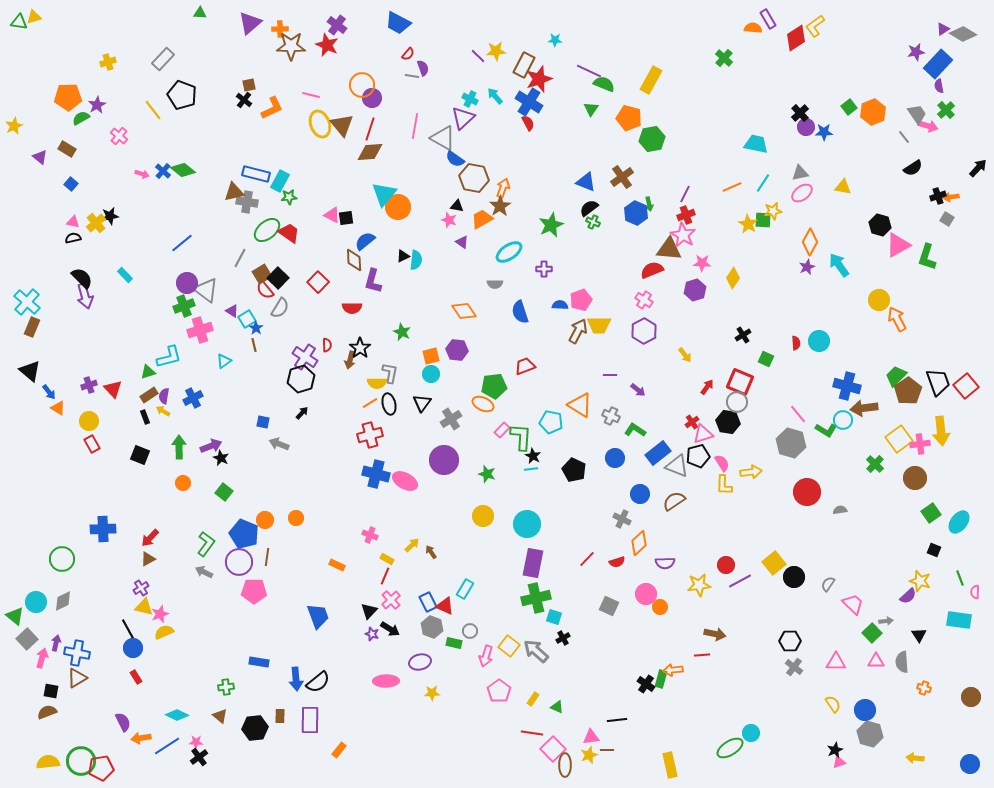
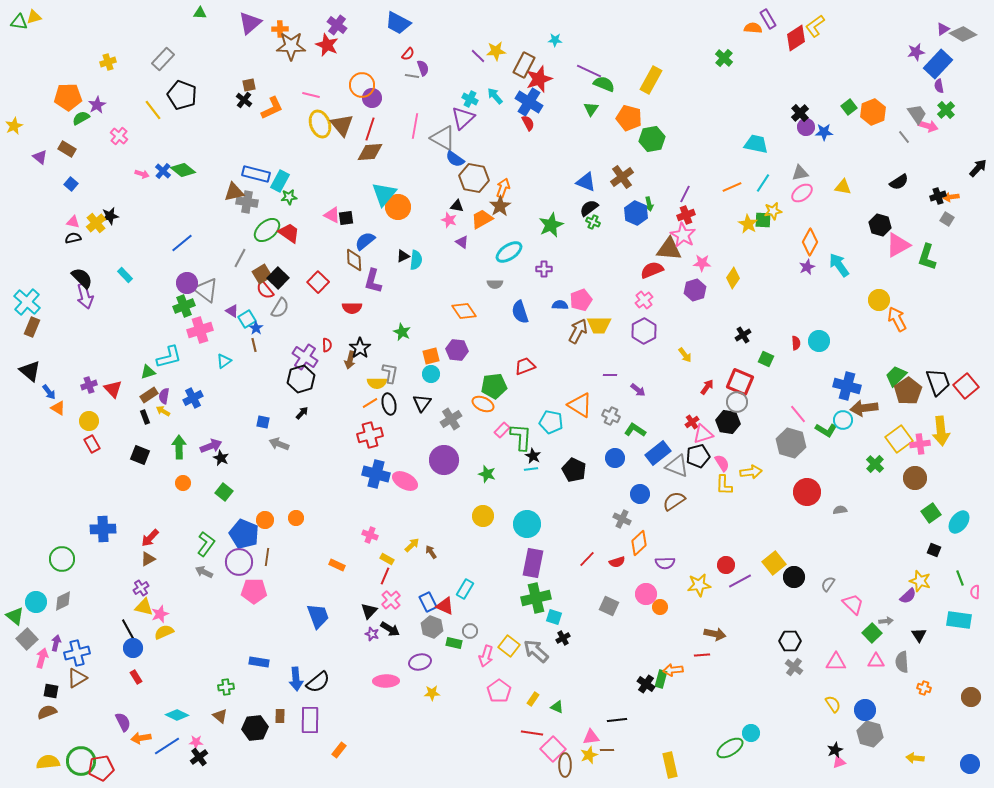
black semicircle at (913, 168): moved 14 px left, 14 px down
pink cross at (644, 300): rotated 18 degrees clockwise
blue cross at (77, 653): rotated 25 degrees counterclockwise
